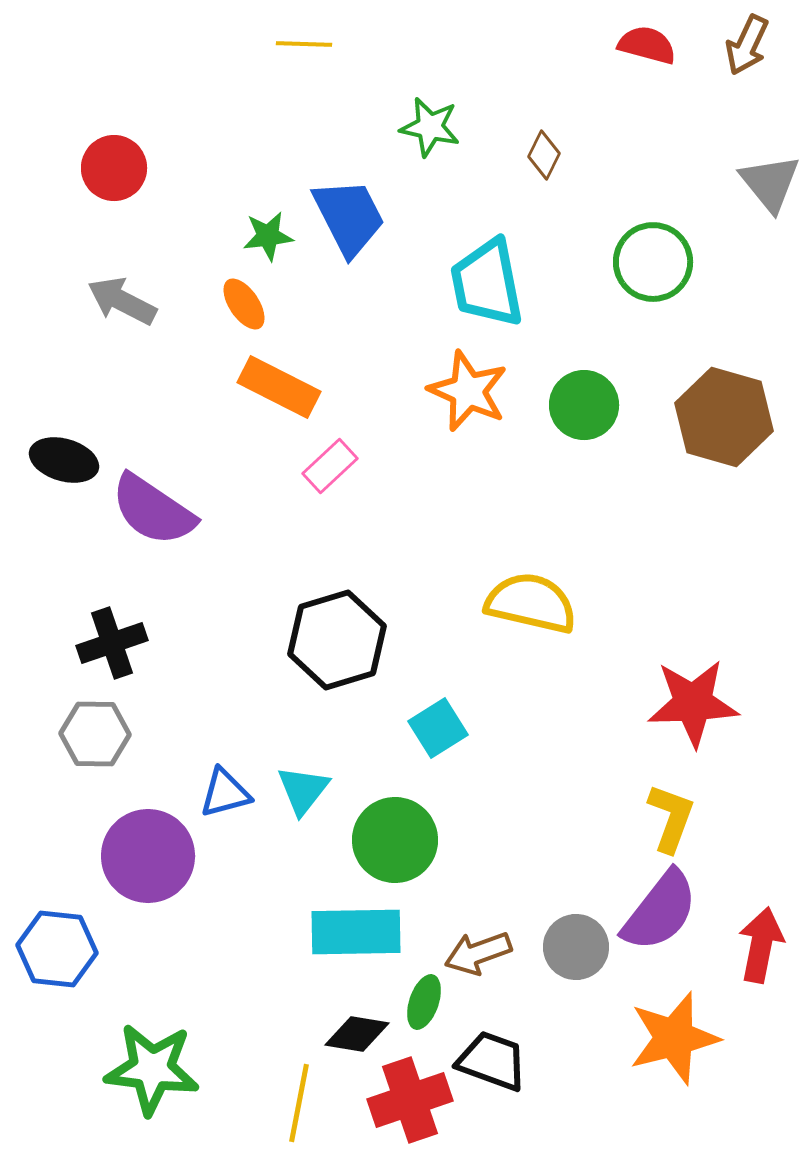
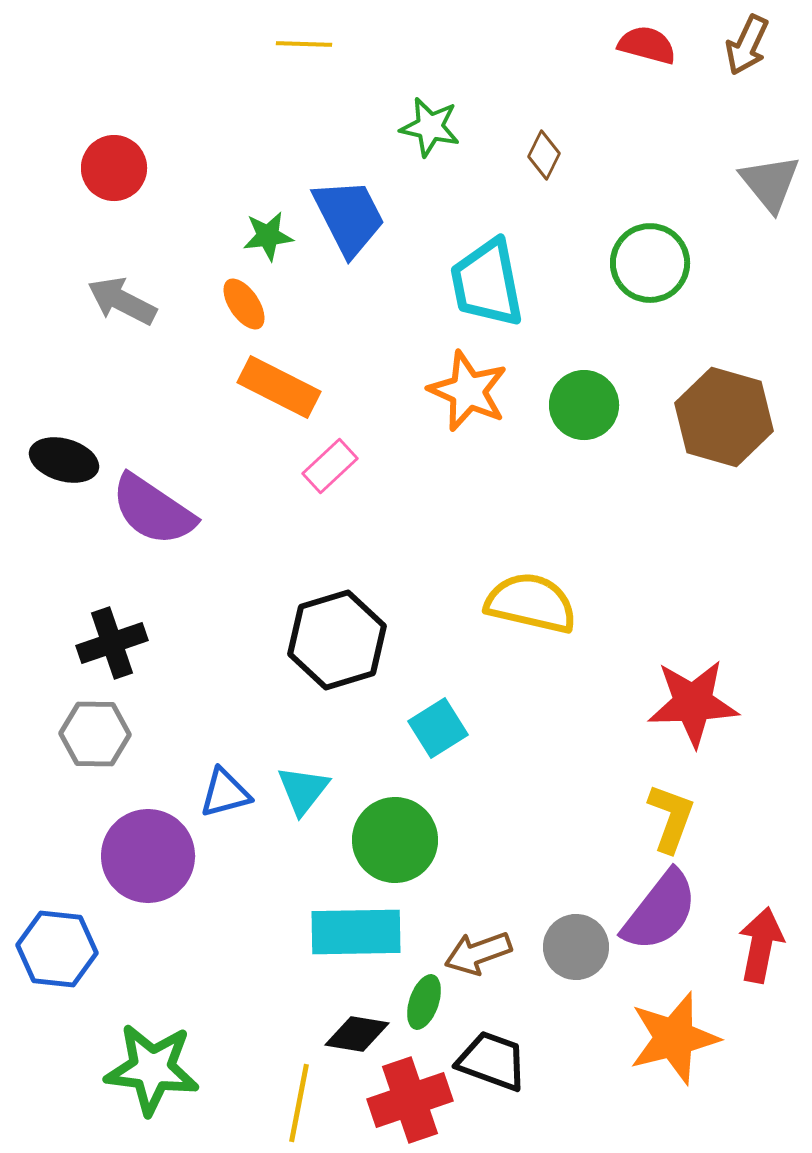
green circle at (653, 262): moved 3 px left, 1 px down
